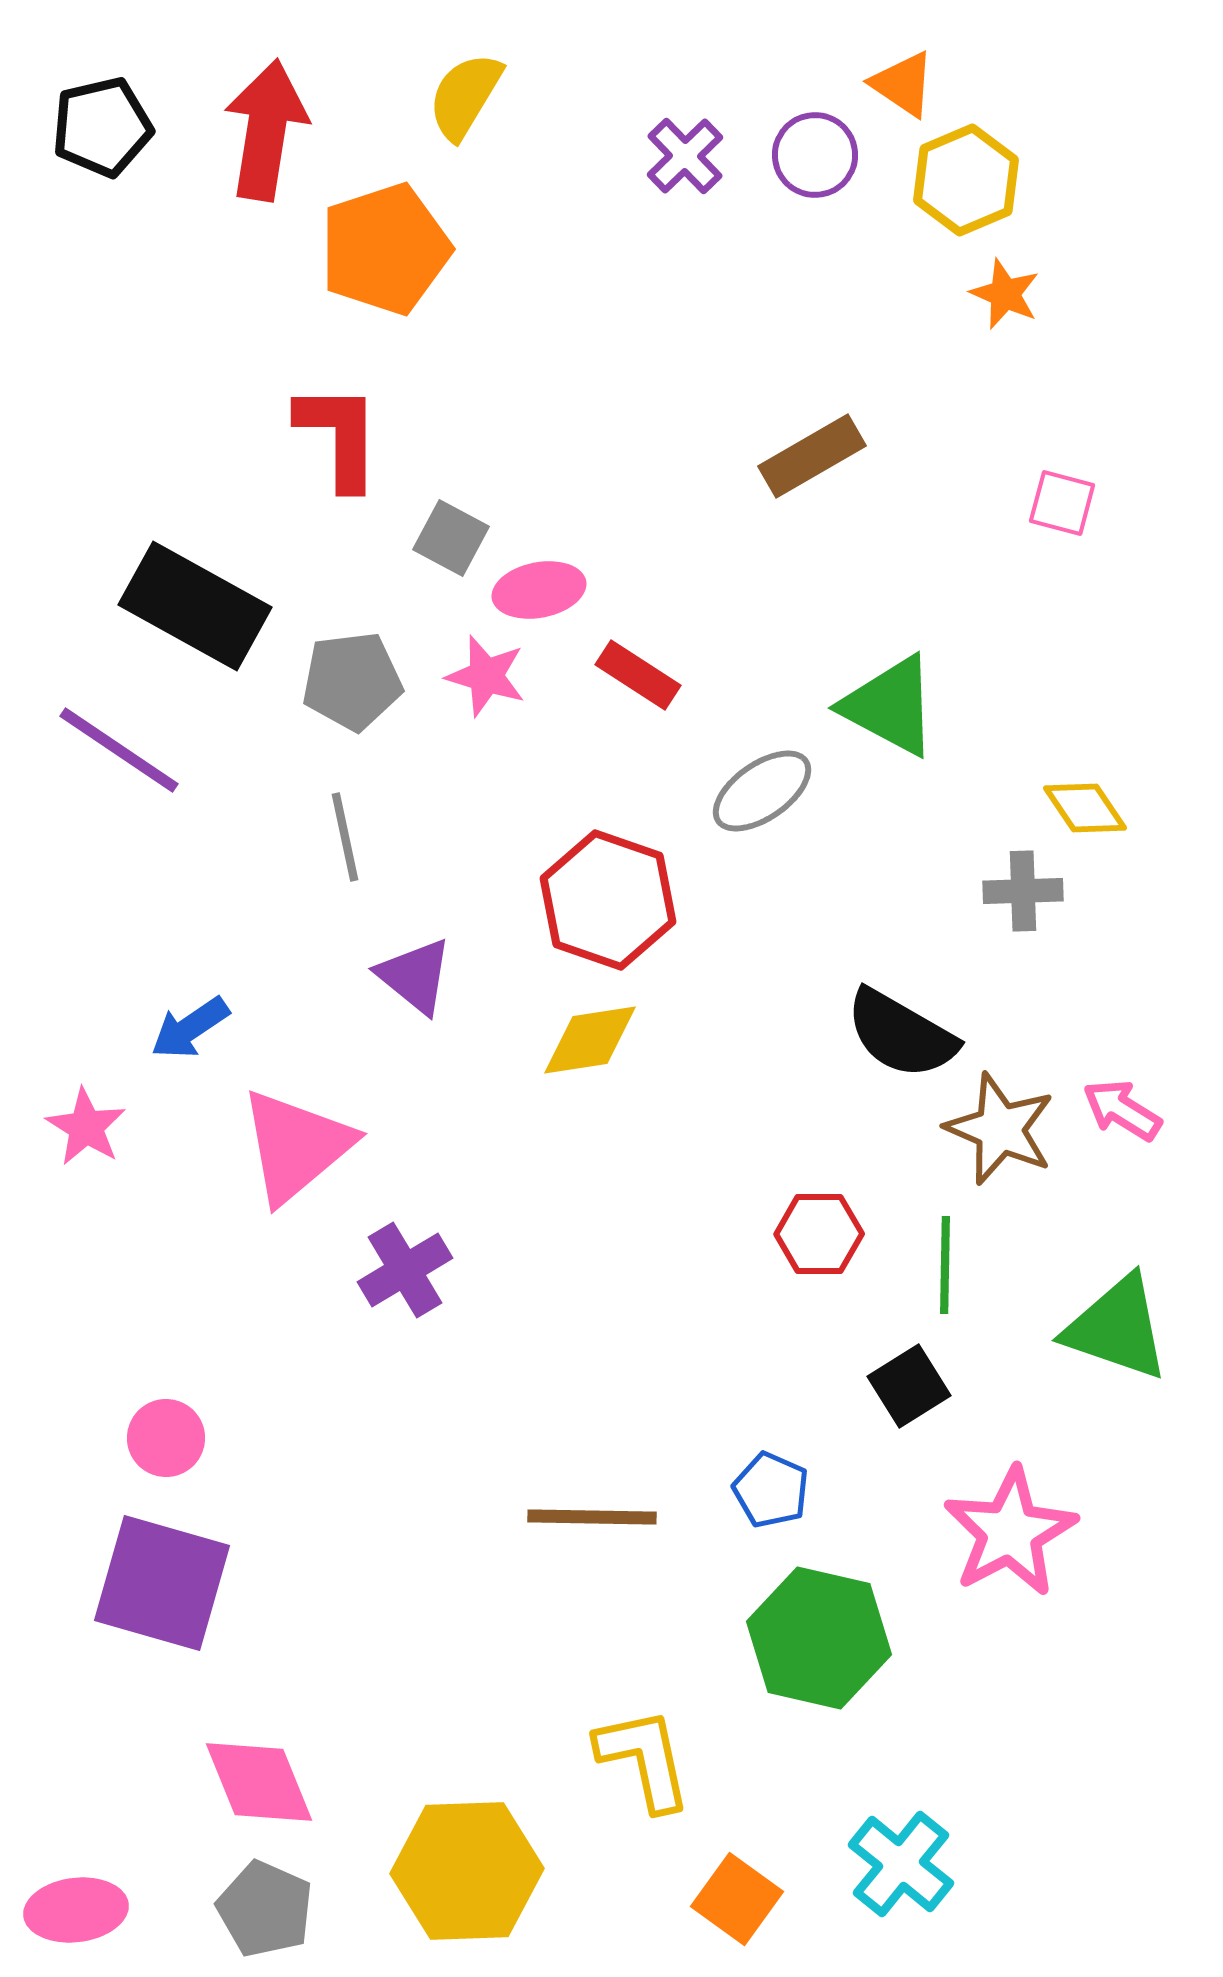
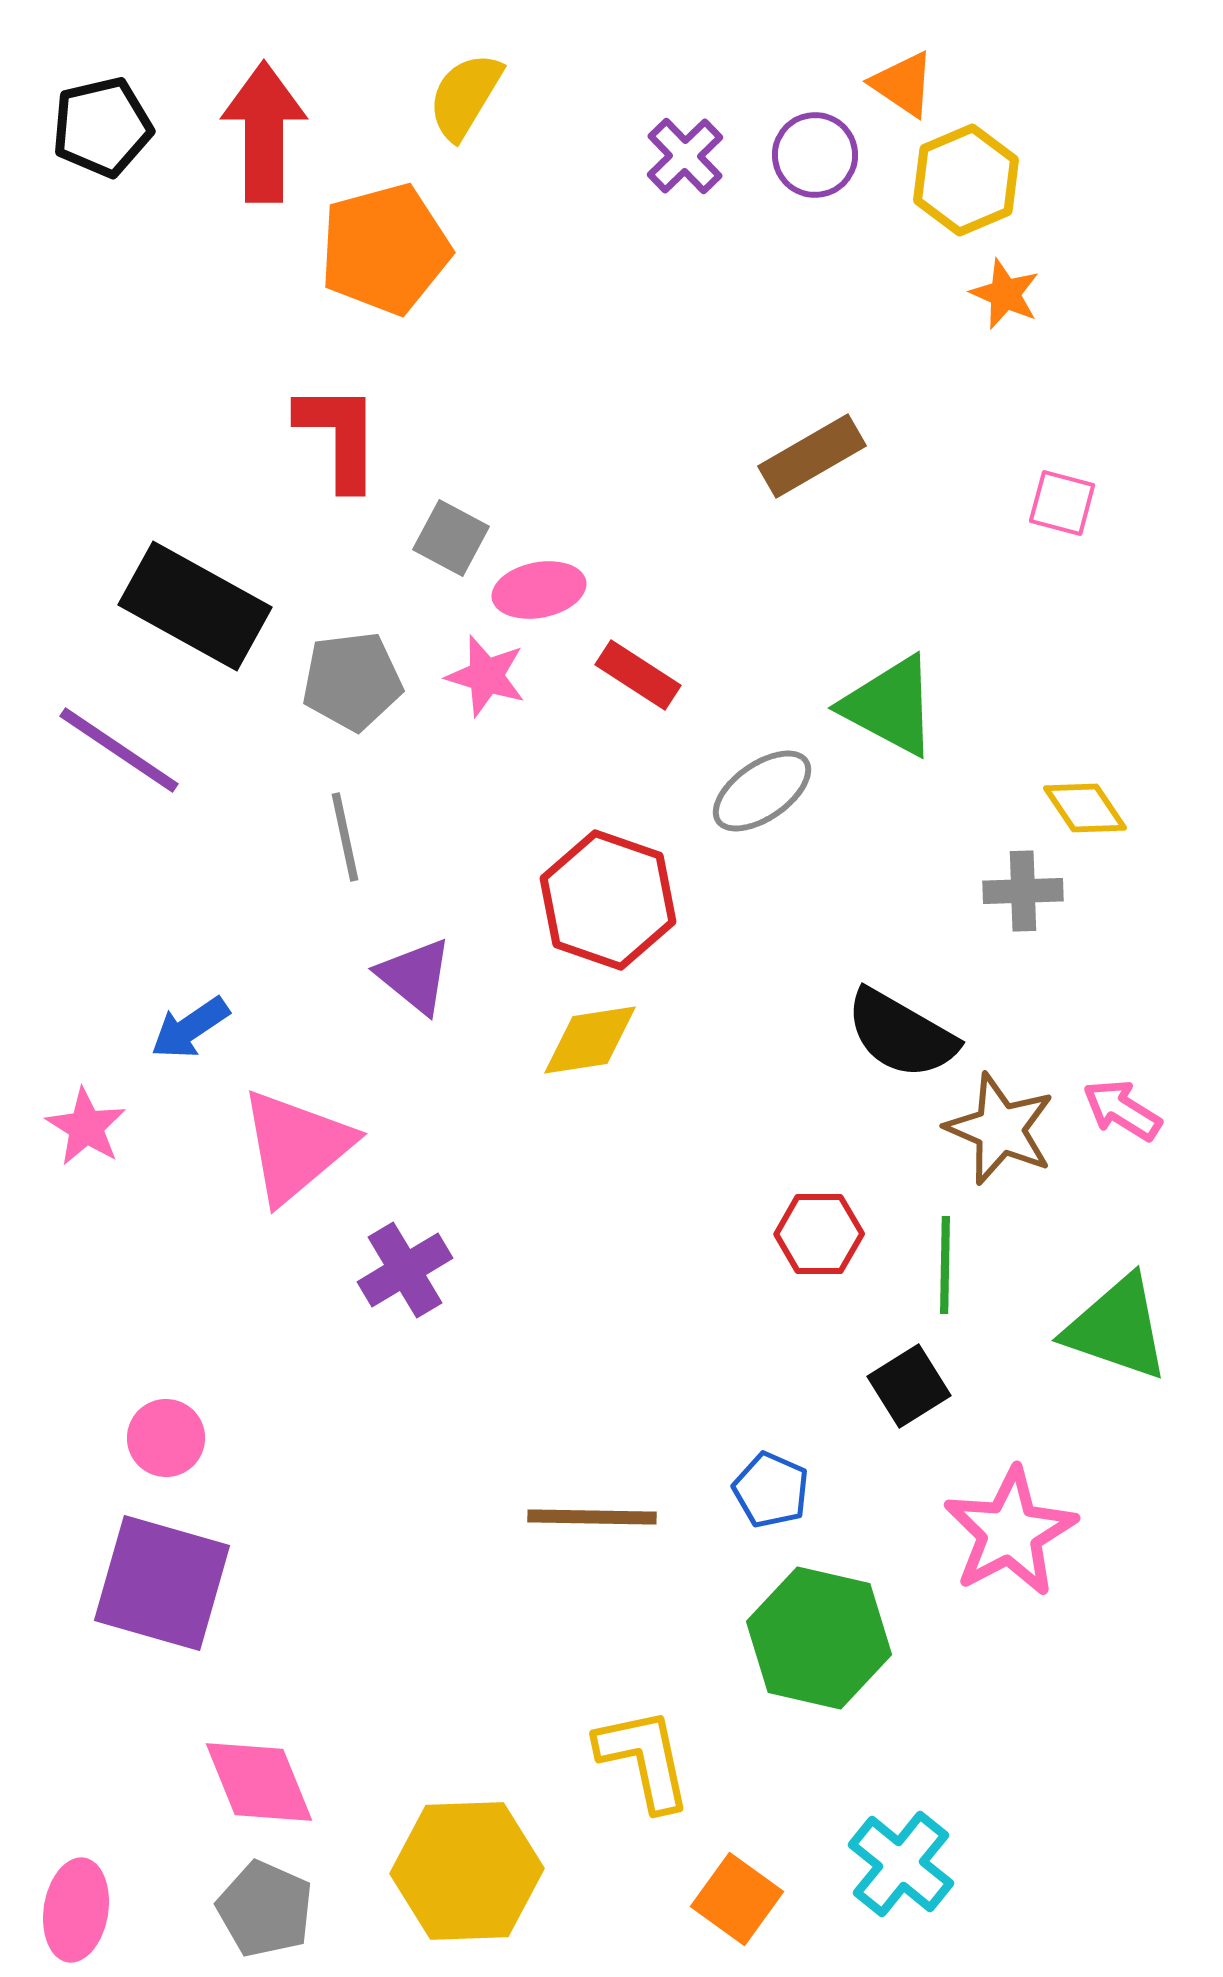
red arrow at (266, 130): moved 2 px left, 2 px down; rotated 9 degrees counterclockwise
orange pentagon at (385, 249): rotated 3 degrees clockwise
pink ellipse at (76, 1910): rotated 74 degrees counterclockwise
